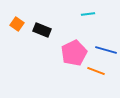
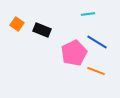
blue line: moved 9 px left, 8 px up; rotated 15 degrees clockwise
